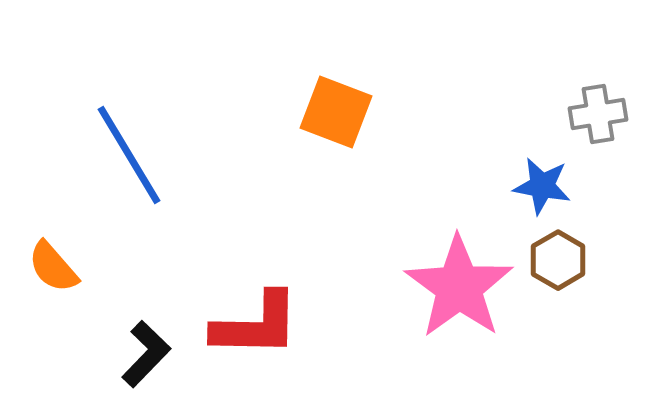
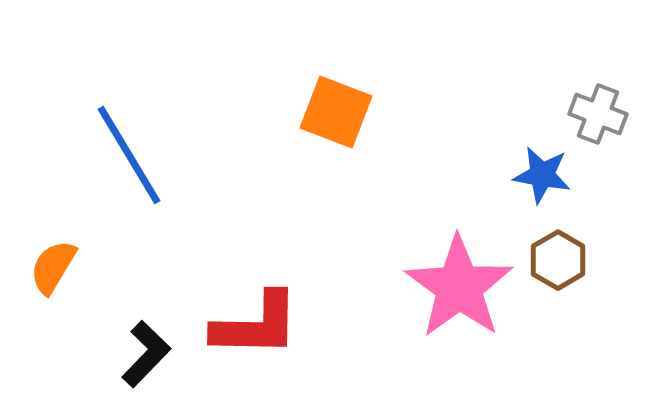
gray cross: rotated 30 degrees clockwise
blue star: moved 11 px up
orange semicircle: rotated 72 degrees clockwise
